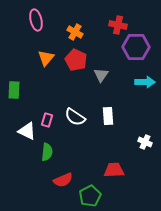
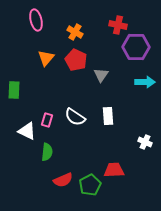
green pentagon: moved 11 px up
